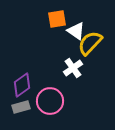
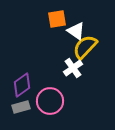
yellow semicircle: moved 5 px left, 4 px down
